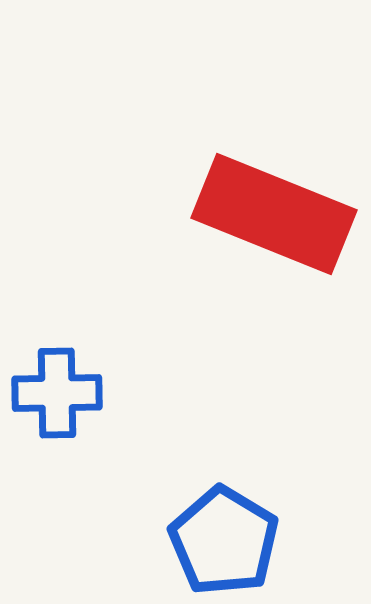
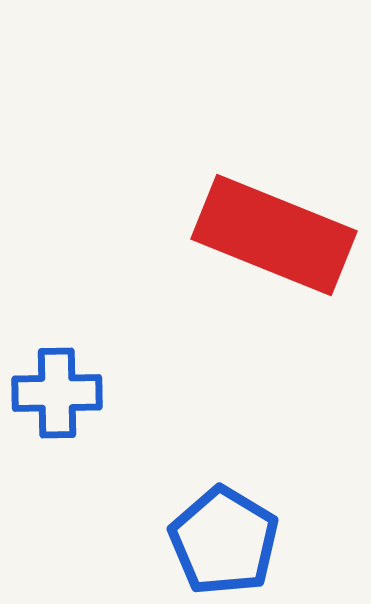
red rectangle: moved 21 px down
